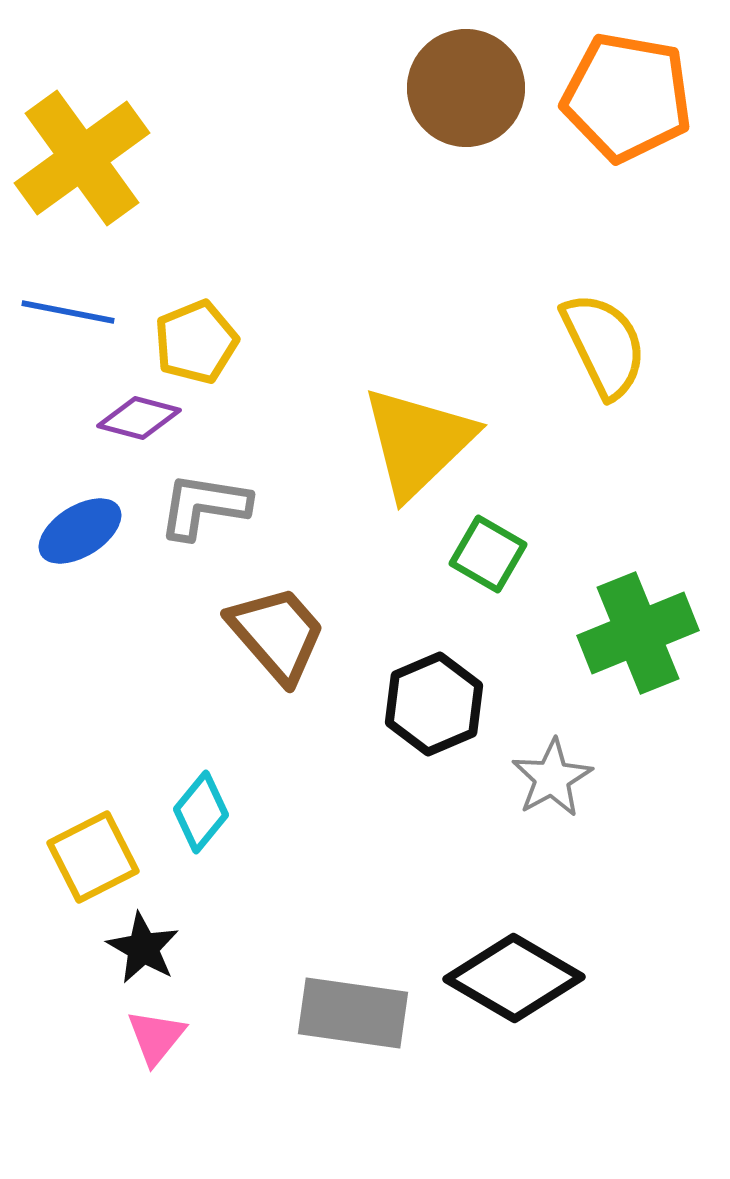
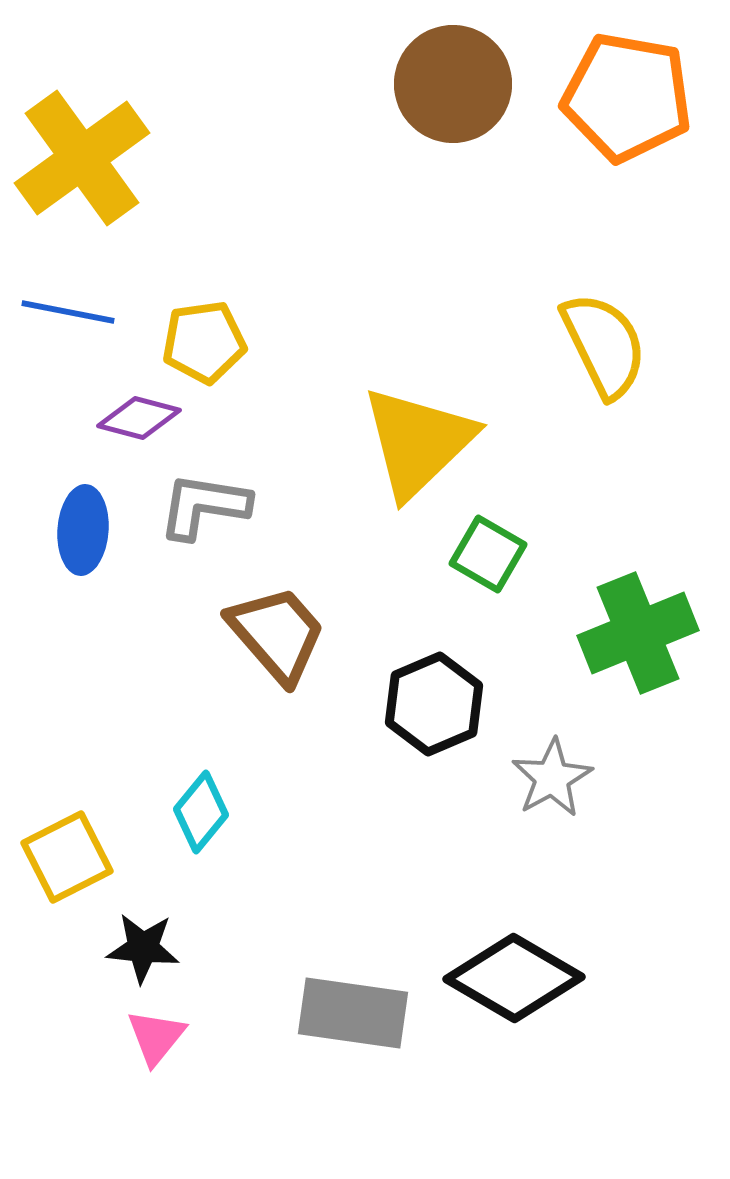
brown circle: moved 13 px left, 4 px up
yellow pentagon: moved 8 px right; rotated 14 degrees clockwise
blue ellipse: moved 3 px right, 1 px up; rotated 54 degrees counterclockwise
yellow square: moved 26 px left
black star: rotated 24 degrees counterclockwise
